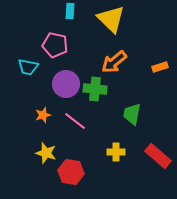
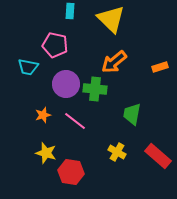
yellow cross: moved 1 px right; rotated 30 degrees clockwise
